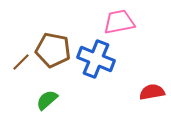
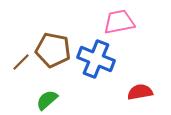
red semicircle: moved 12 px left
